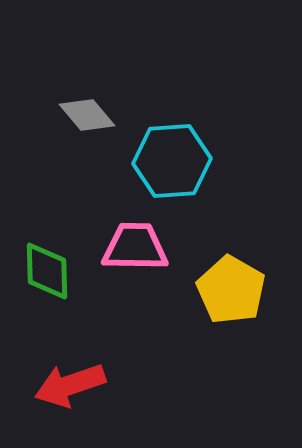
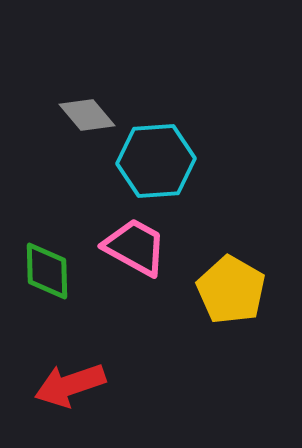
cyan hexagon: moved 16 px left
pink trapezoid: rotated 28 degrees clockwise
